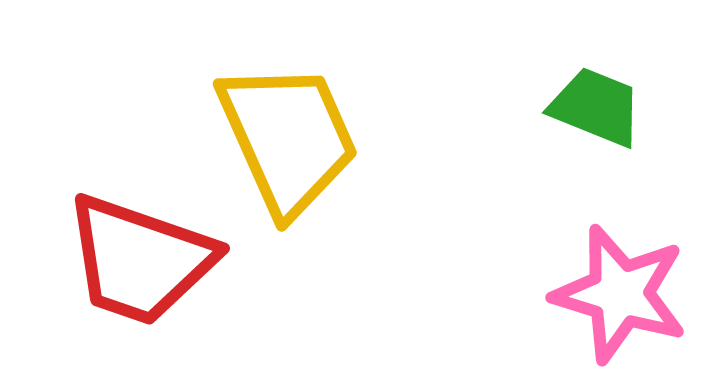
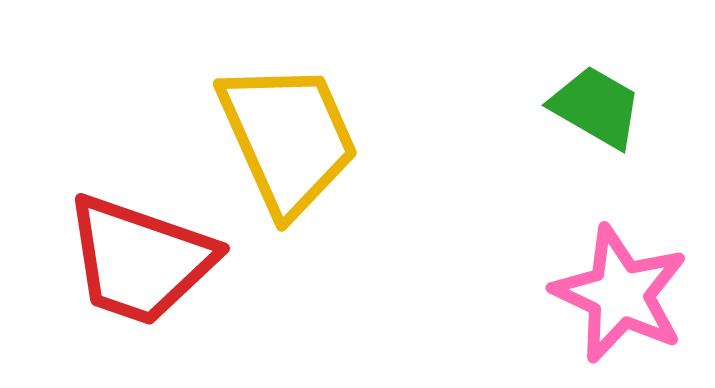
green trapezoid: rotated 8 degrees clockwise
pink star: rotated 8 degrees clockwise
